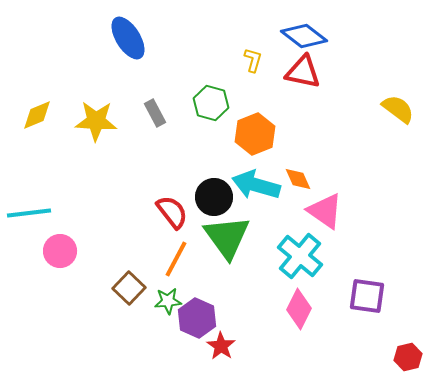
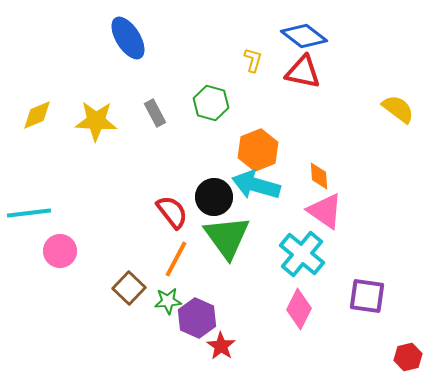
orange hexagon: moved 3 px right, 16 px down
orange diamond: moved 21 px right, 3 px up; rotated 20 degrees clockwise
cyan cross: moved 2 px right, 2 px up
